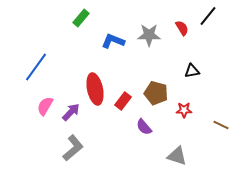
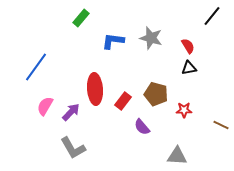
black line: moved 4 px right
red semicircle: moved 6 px right, 18 px down
gray star: moved 2 px right, 3 px down; rotated 15 degrees clockwise
blue L-shape: rotated 15 degrees counterclockwise
black triangle: moved 3 px left, 3 px up
red ellipse: rotated 8 degrees clockwise
brown pentagon: moved 1 px down
purple semicircle: moved 2 px left
gray L-shape: rotated 100 degrees clockwise
gray triangle: rotated 15 degrees counterclockwise
